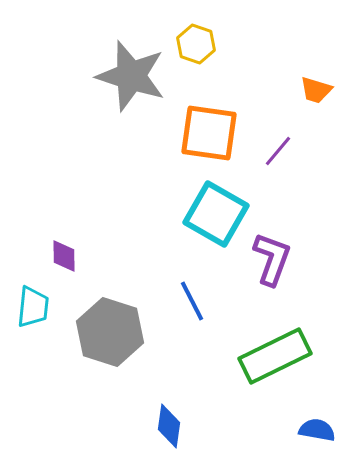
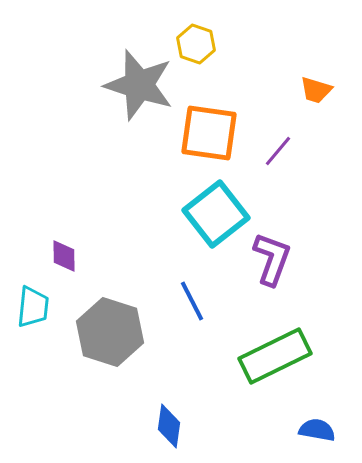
gray star: moved 8 px right, 9 px down
cyan square: rotated 22 degrees clockwise
